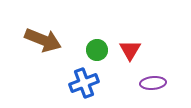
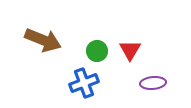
green circle: moved 1 px down
